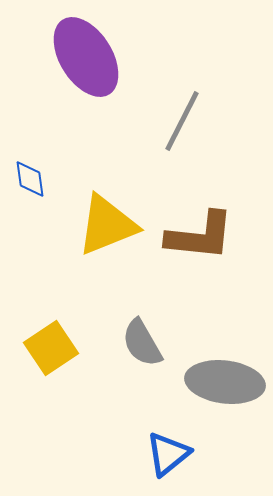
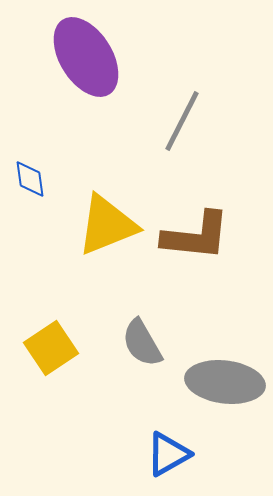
brown L-shape: moved 4 px left
blue triangle: rotated 9 degrees clockwise
